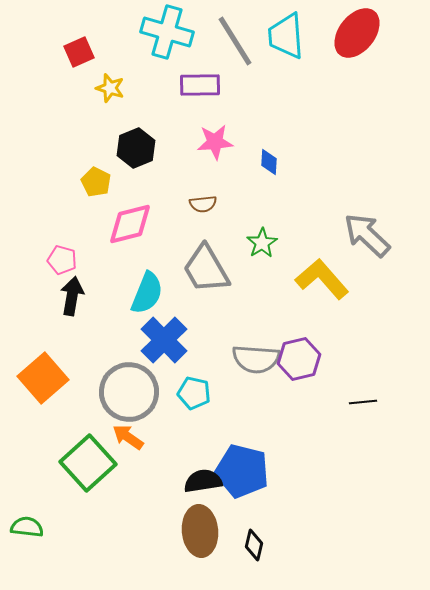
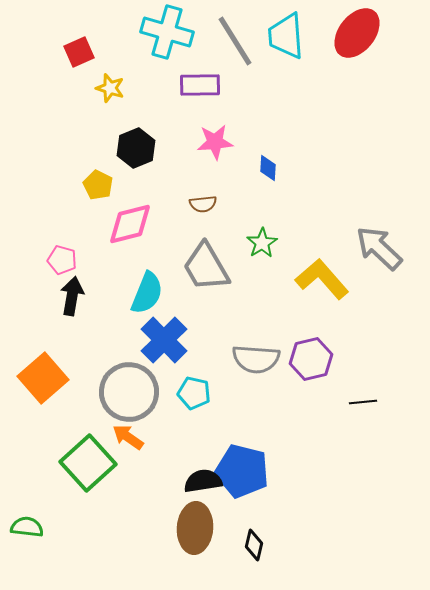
blue diamond: moved 1 px left, 6 px down
yellow pentagon: moved 2 px right, 3 px down
gray arrow: moved 12 px right, 13 px down
gray trapezoid: moved 2 px up
purple hexagon: moved 12 px right
brown ellipse: moved 5 px left, 3 px up; rotated 9 degrees clockwise
